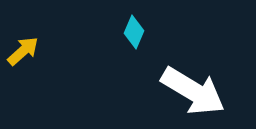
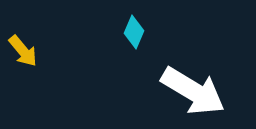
yellow arrow: rotated 92 degrees clockwise
